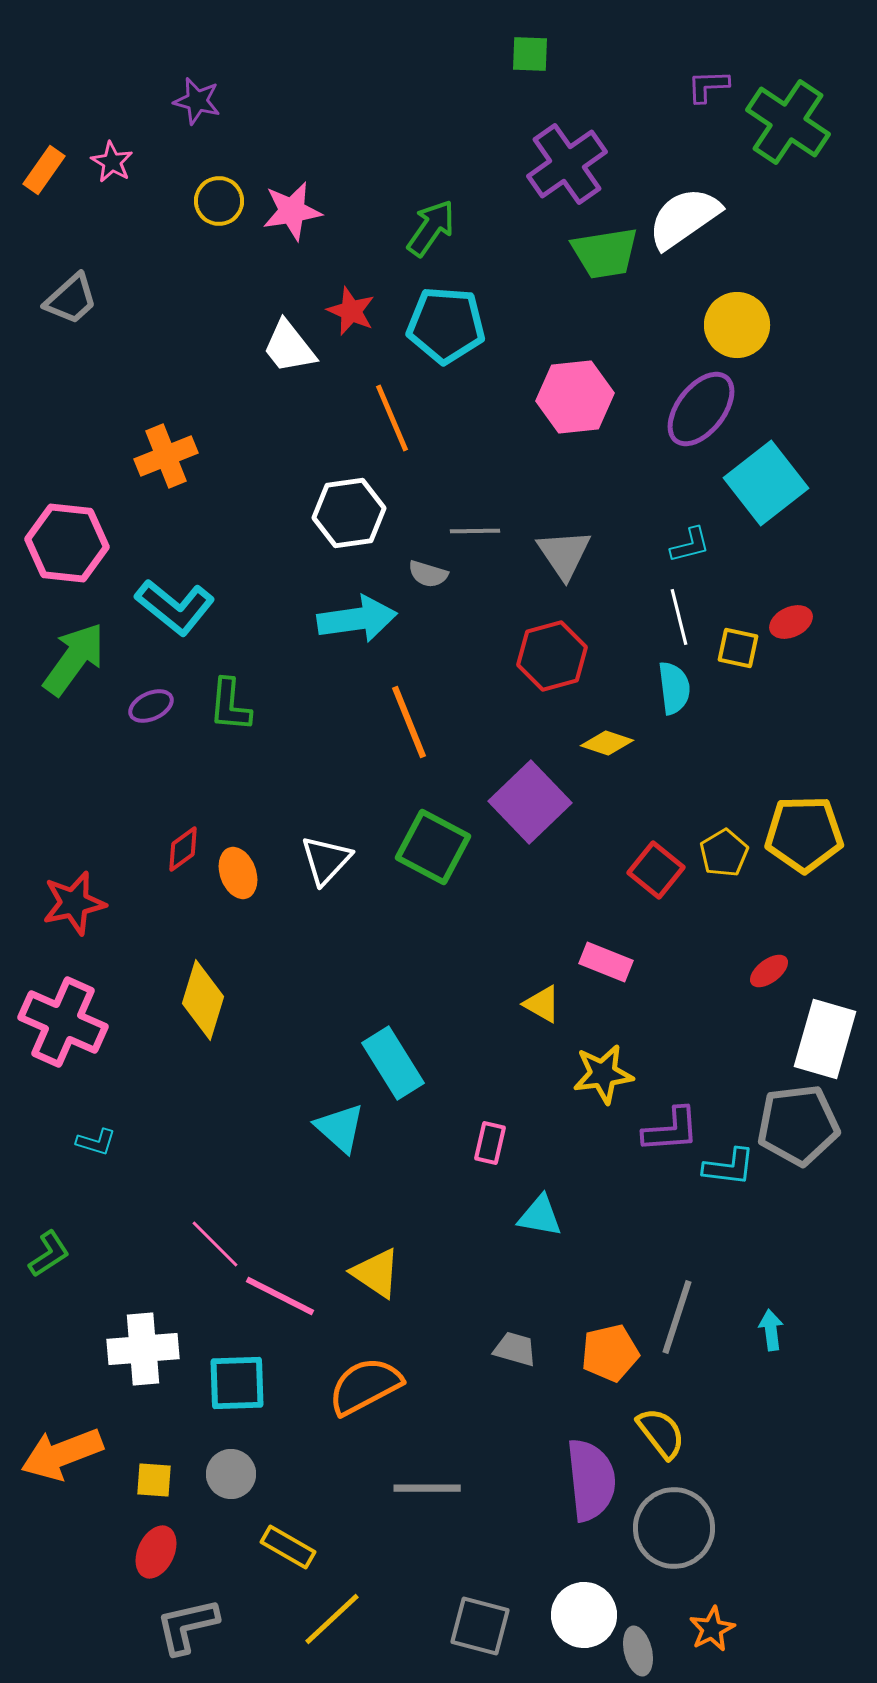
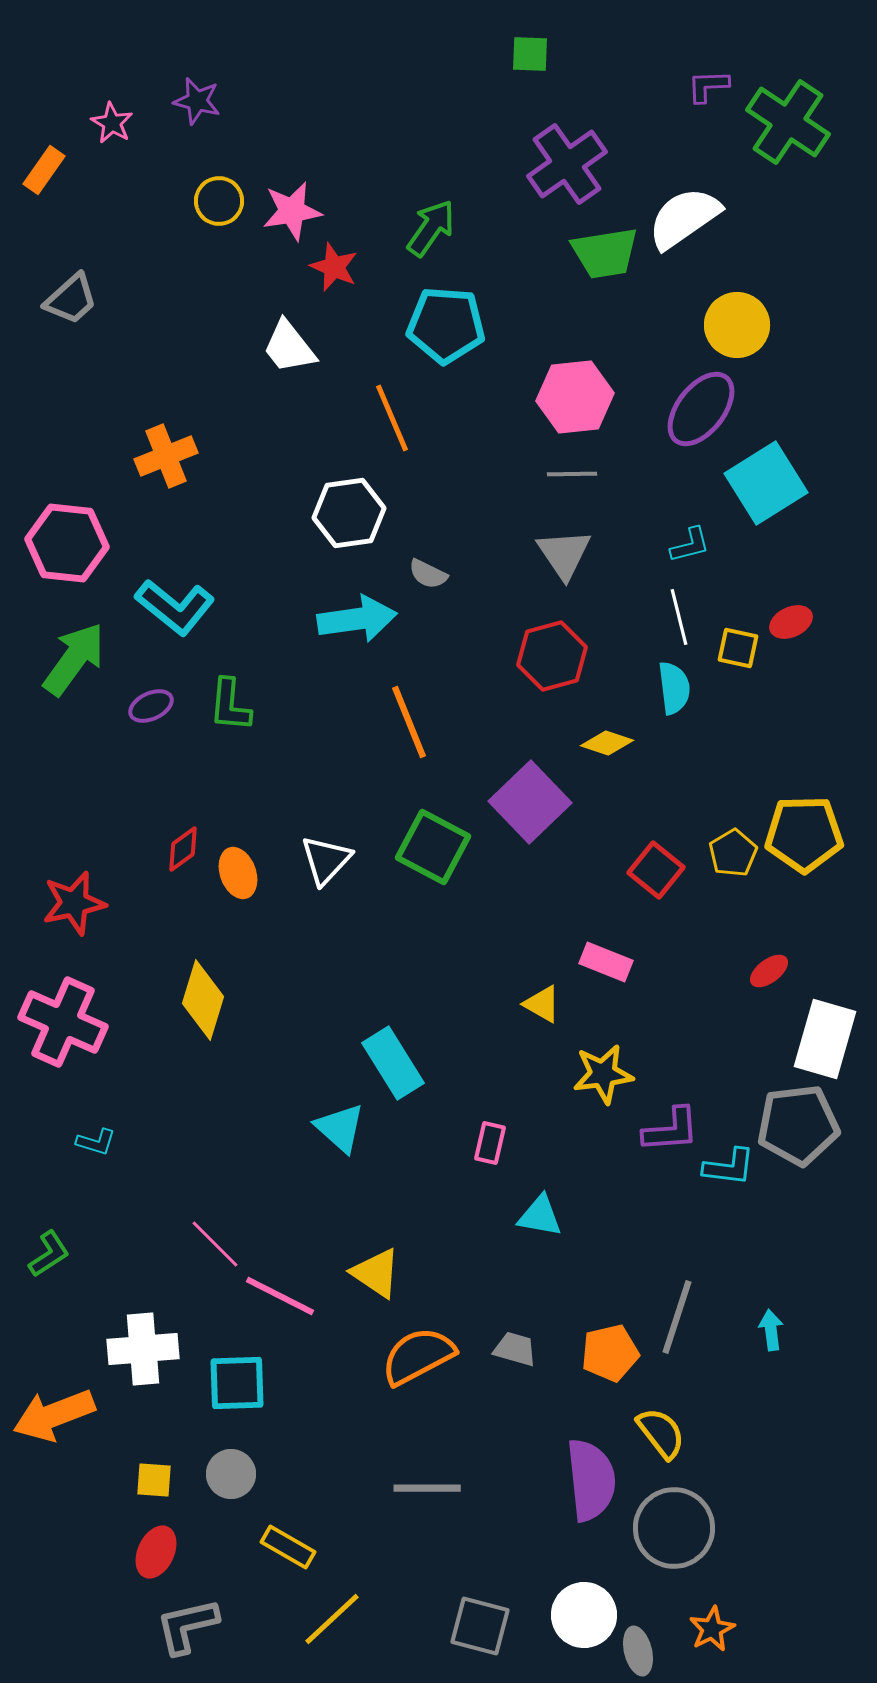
pink star at (112, 162): moved 39 px up
red star at (351, 311): moved 17 px left, 44 px up
cyan square at (766, 483): rotated 6 degrees clockwise
gray line at (475, 531): moved 97 px right, 57 px up
gray semicircle at (428, 574): rotated 9 degrees clockwise
yellow pentagon at (724, 853): moved 9 px right
orange semicircle at (365, 1386): moved 53 px right, 30 px up
orange arrow at (62, 1454): moved 8 px left, 39 px up
